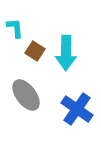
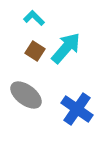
cyan L-shape: moved 19 px right, 10 px up; rotated 40 degrees counterclockwise
cyan arrow: moved 5 px up; rotated 140 degrees counterclockwise
gray ellipse: rotated 16 degrees counterclockwise
